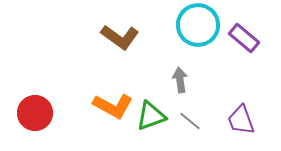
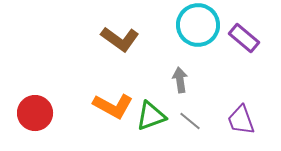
brown L-shape: moved 2 px down
